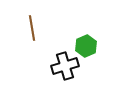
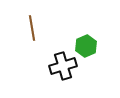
black cross: moved 2 px left
